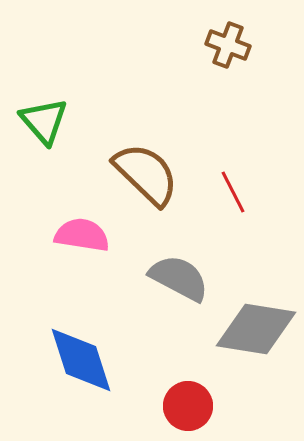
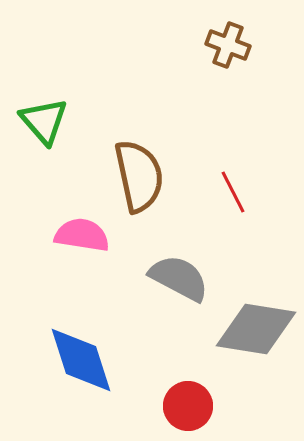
brown semicircle: moved 7 px left, 2 px down; rotated 34 degrees clockwise
